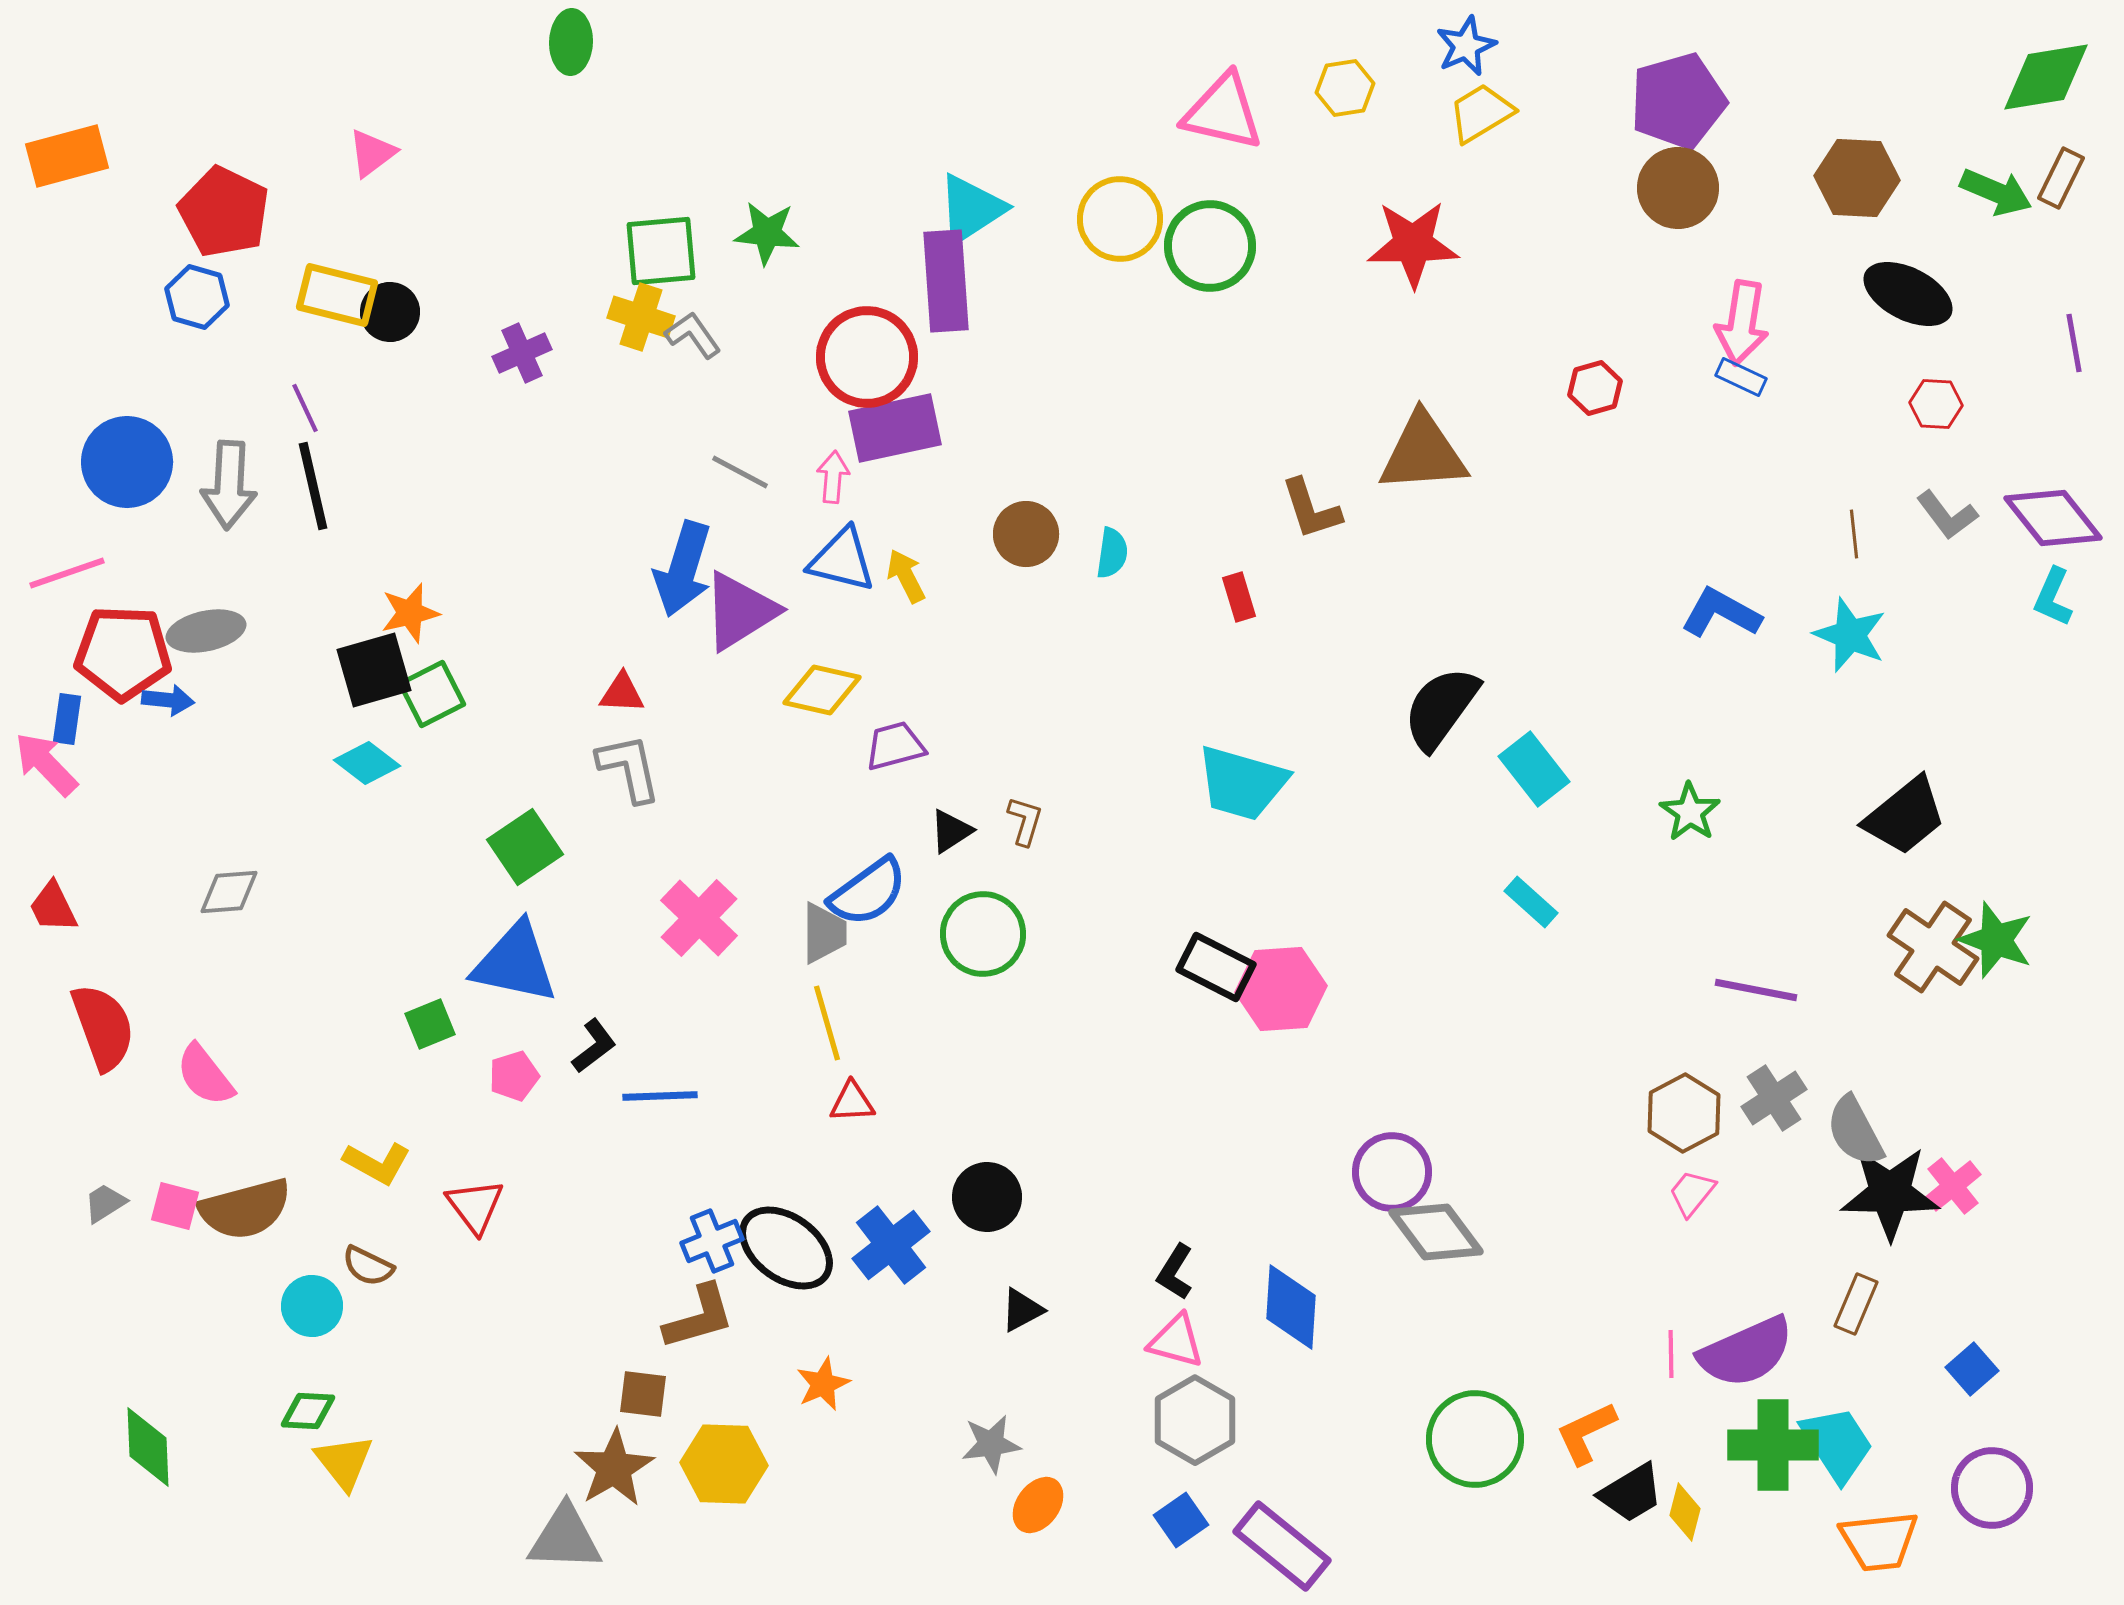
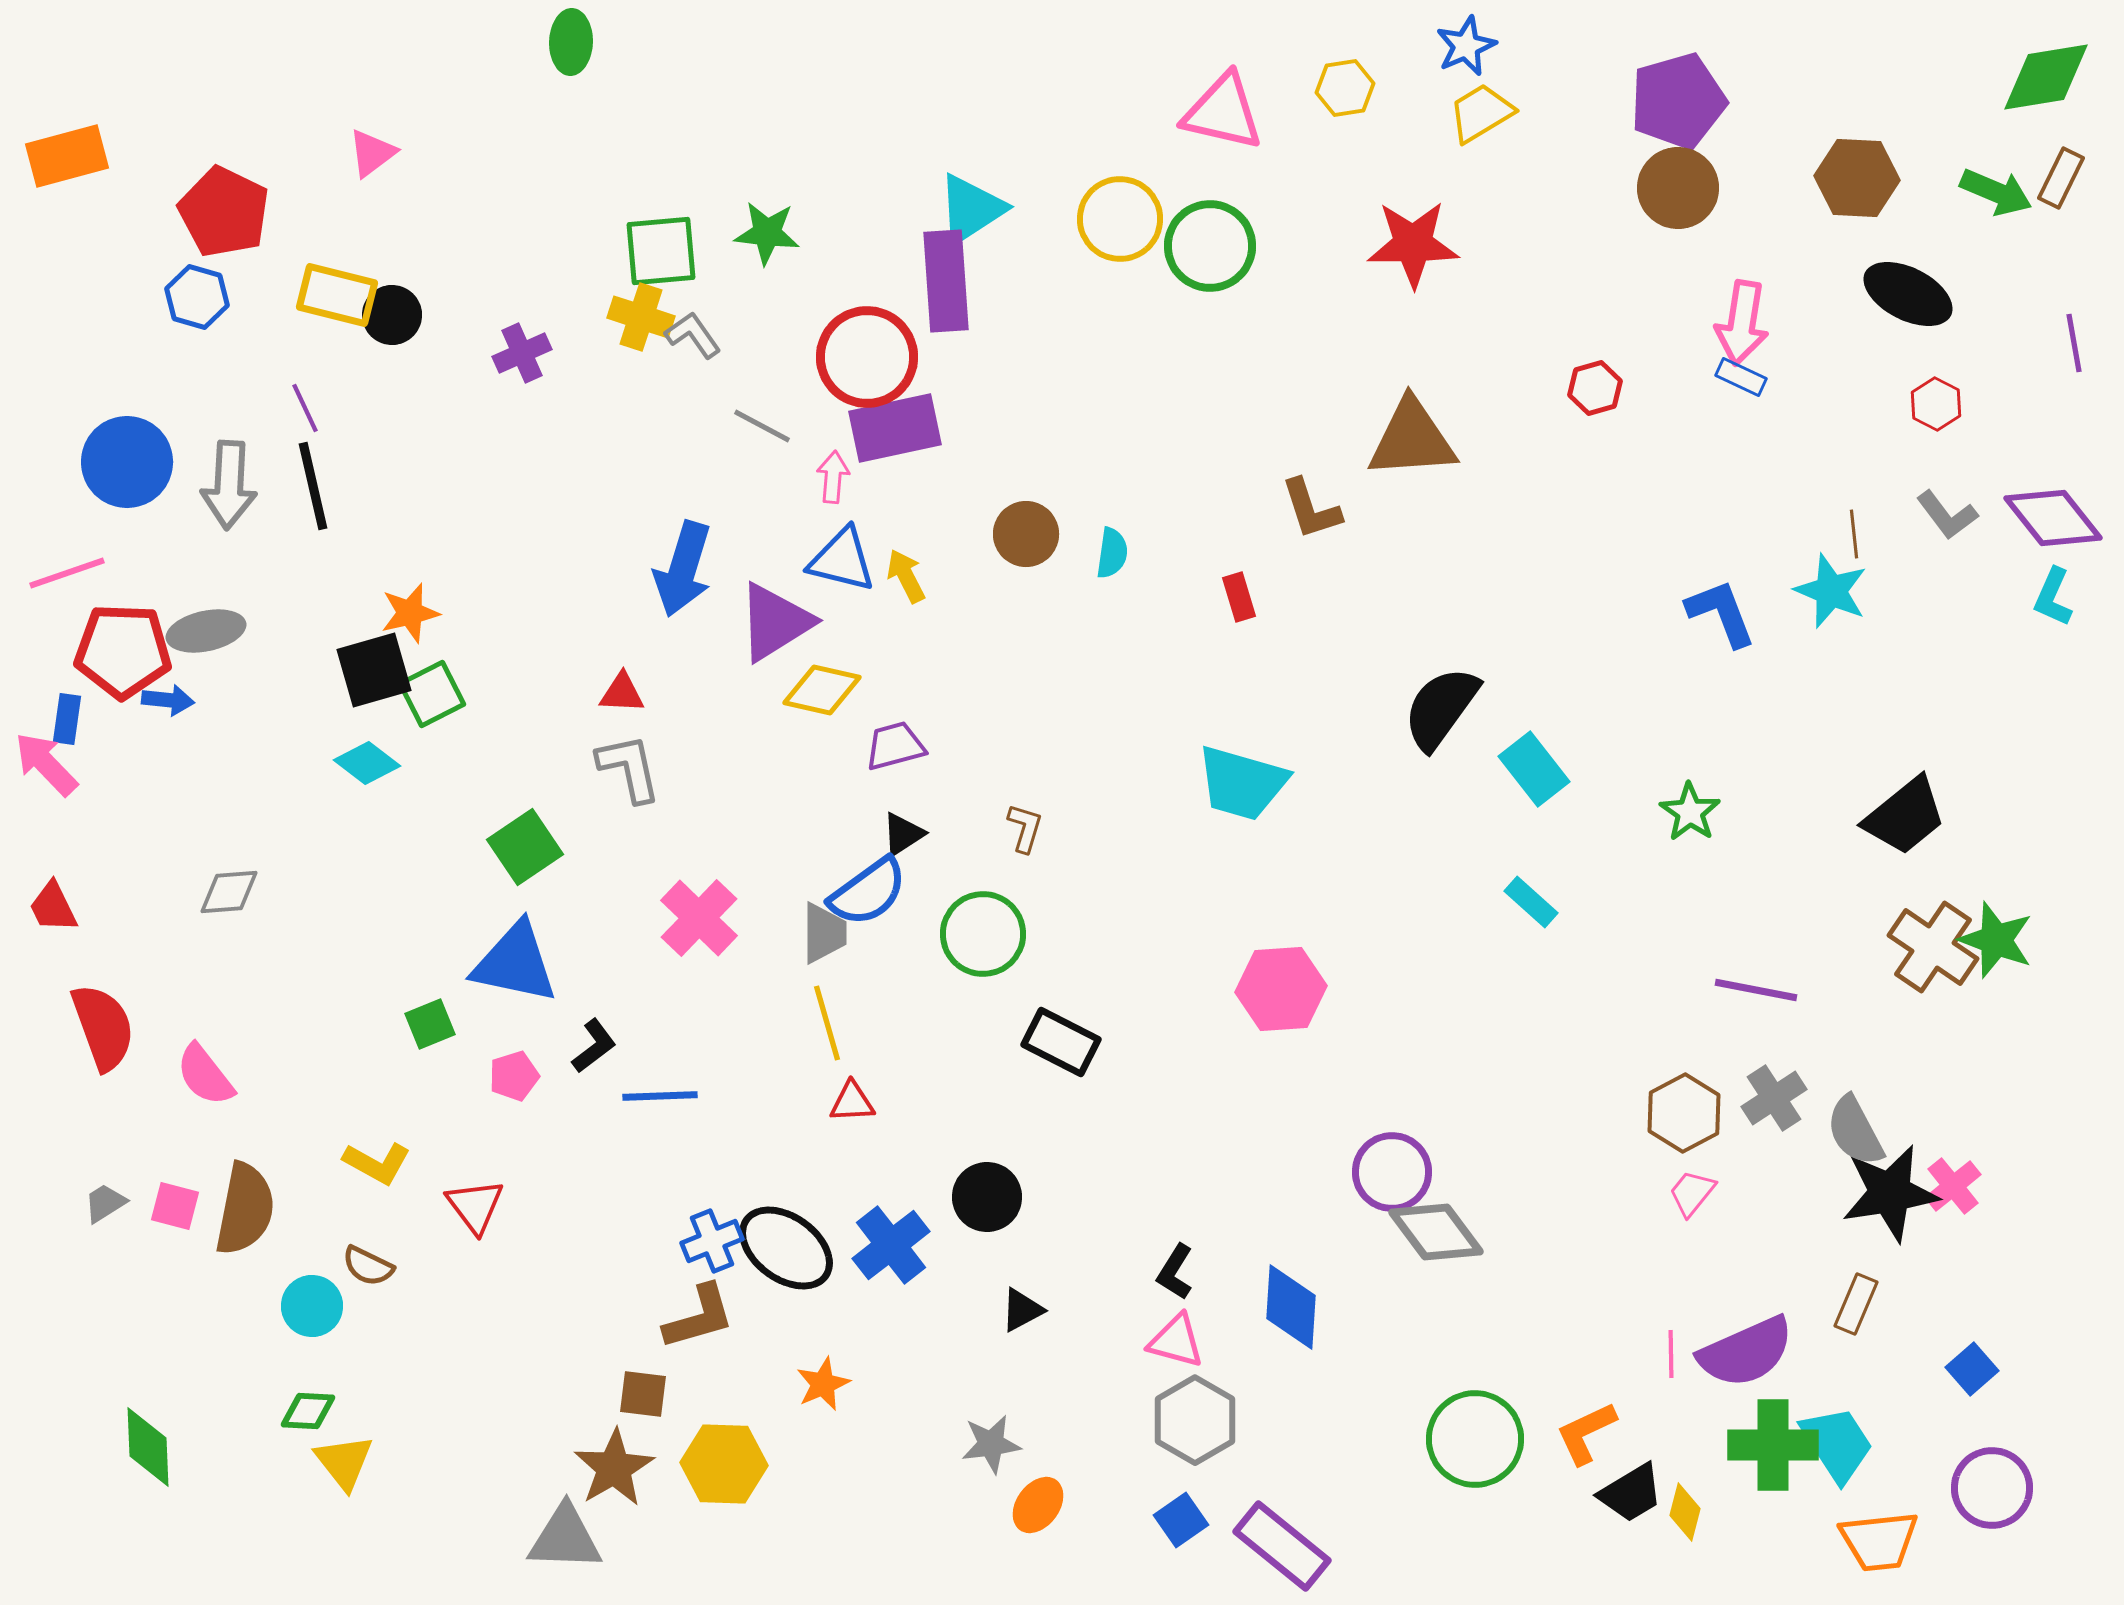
black circle at (390, 312): moved 2 px right, 3 px down
red hexagon at (1936, 404): rotated 24 degrees clockwise
brown triangle at (1423, 453): moved 11 px left, 14 px up
gray line at (740, 472): moved 22 px right, 46 px up
purple triangle at (740, 611): moved 35 px right, 11 px down
blue L-shape at (1721, 613): rotated 40 degrees clockwise
cyan star at (1850, 635): moved 19 px left, 44 px up
red pentagon at (123, 653): moved 2 px up
brown L-shape at (1025, 821): moved 7 px down
black triangle at (951, 831): moved 48 px left, 3 px down
black rectangle at (1216, 967): moved 155 px left, 75 px down
black star at (1890, 1193): rotated 10 degrees counterclockwise
brown semicircle at (245, 1209): rotated 64 degrees counterclockwise
